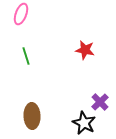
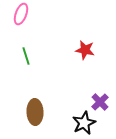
brown ellipse: moved 3 px right, 4 px up
black star: rotated 20 degrees clockwise
